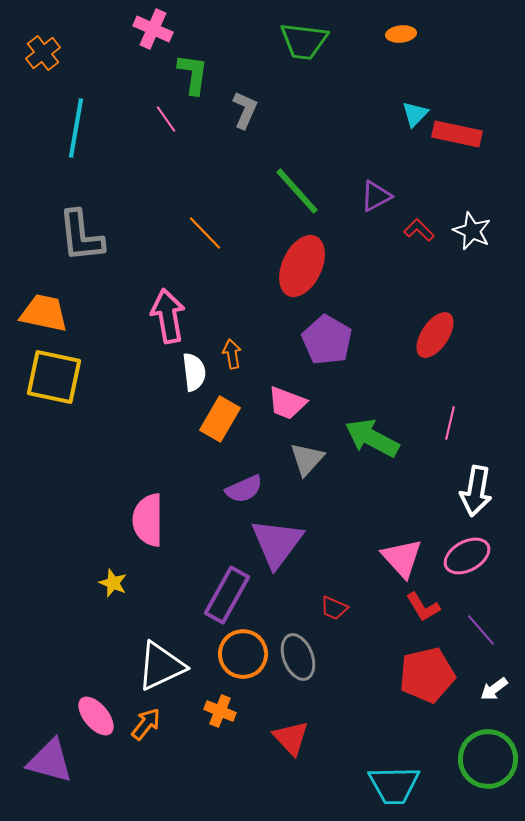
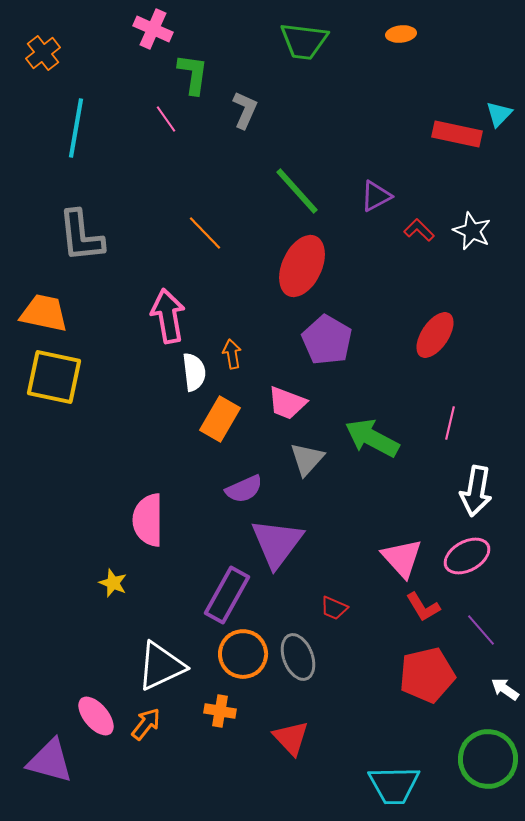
cyan triangle at (415, 114): moved 84 px right
white arrow at (494, 689): moved 11 px right; rotated 72 degrees clockwise
orange cross at (220, 711): rotated 12 degrees counterclockwise
